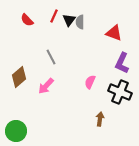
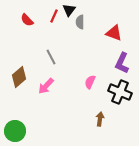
black triangle: moved 10 px up
green circle: moved 1 px left
